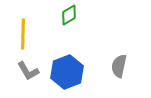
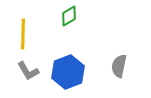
green diamond: moved 1 px down
blue hexagon: moved 1 px right
